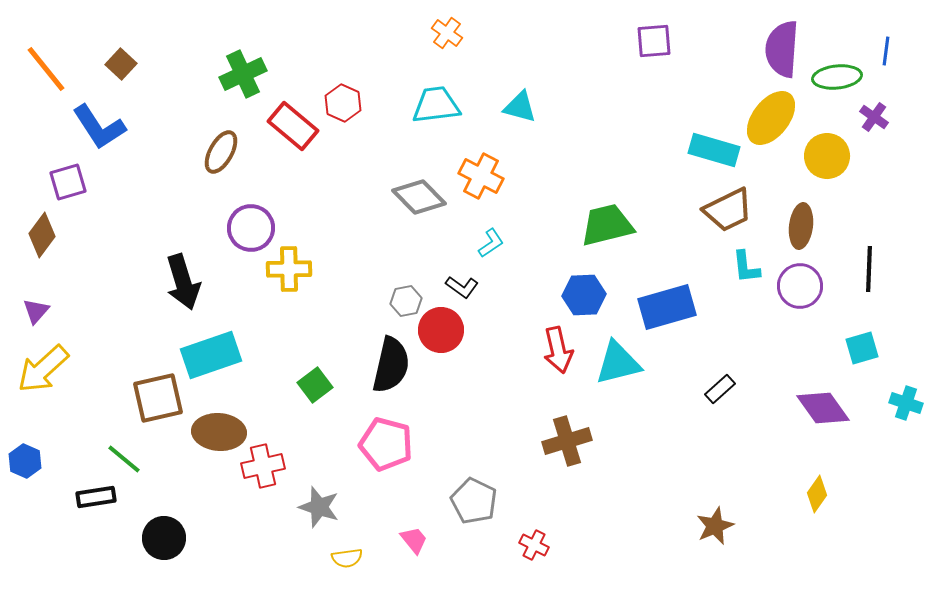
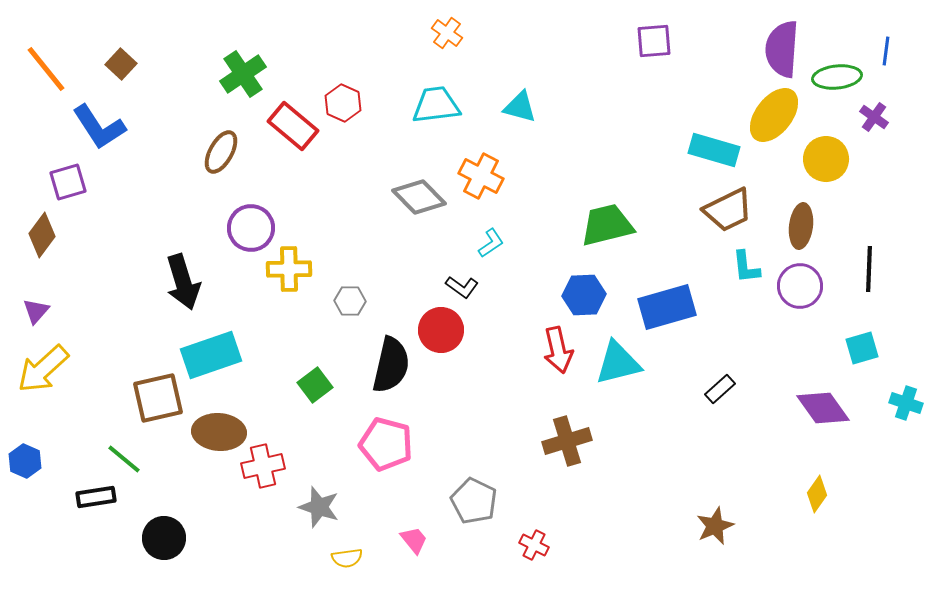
green cross at (243, 74): rotated 9 degrees counterclockwise
yellow ellipse at (771, 118): moved 3 px right, 3 px up
yellow circle at (827, 156): moved 1 px left, 3 px down
gray hexagon at (406, 301): moved 56 px left; rotated 12 degrees clockwise
